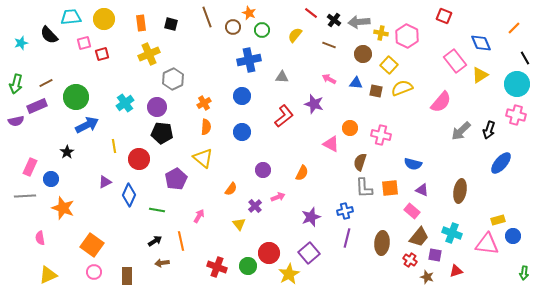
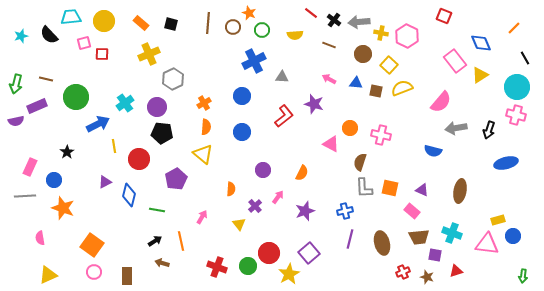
brown line at (207, 17): moved 1 px right, 6 px down; rotated 25 degrees clockwise
yellow circle at (104, 19): moved 2 px down
orange rectangle at (141, 23): rotated 42 degrees counterclockwise
yellow semicircle at (295, 35): rotated 133 degrees counterclockwise
cyan star at (21, 43): moved 7 px up
red square at (102, 54): rotated 16 degrees clockwise
blue cross at (249, 60): moved 5 px right, 1 px down; rotated 15 degrees counterclockwise
brown line at (46, 83): moved 4 px up; rotated 40 degrees clockwise
cyan circle at (517, 84): moved 3 px down
blue arrow at (87, 125): moved 11 px right, 1 px up
gray arrow at (461, 131): moved 5 px left, 3 px up; rotated 35 degrees clockwise
yellow triangle at (203, 158): moved 4 px up
blue ellipse at (501, 163): moved 5 px right; rotated 35 degrees clockwise
blue semicircle at (413, 164): moved 20 px right, 13 px up
blue circle at (51, 179): moved 3 px right, 1 px down
orange square at (390, 188): rotated 18 degrees clockwise
orange semicircle at (231, 189): rotated 32 degrees counterclockwise
blue diamond at (129, 195): rotated 10 degrees counterclockwise
pink arrow at (278, 197): rotated 32 degrees counterclockwise
pink arrow at (199, 216): moved 3 px right, 1 px down
purple star at (311, 217): moved 6 px left, 6 px up
brown trapezoid at (419, 237): rotated 45 degrees clockwise
purple line at (347, 238): moved 3 px right, 1 px down
brown ellipse at (382, 243): rotated 20 degrees counterclockwise
red cross at (410, 260): moved 7 px left, 12 px down; rotated 32 degrees clockwise
brown arrow at (162, 263): rotated 24 degrees clockwise
green arrow at (524, 273): moved 1 px left, 3 px down
